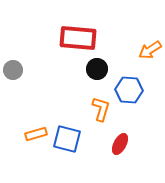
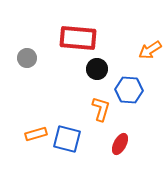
gray circle: moved 14 px right, 12 px up
